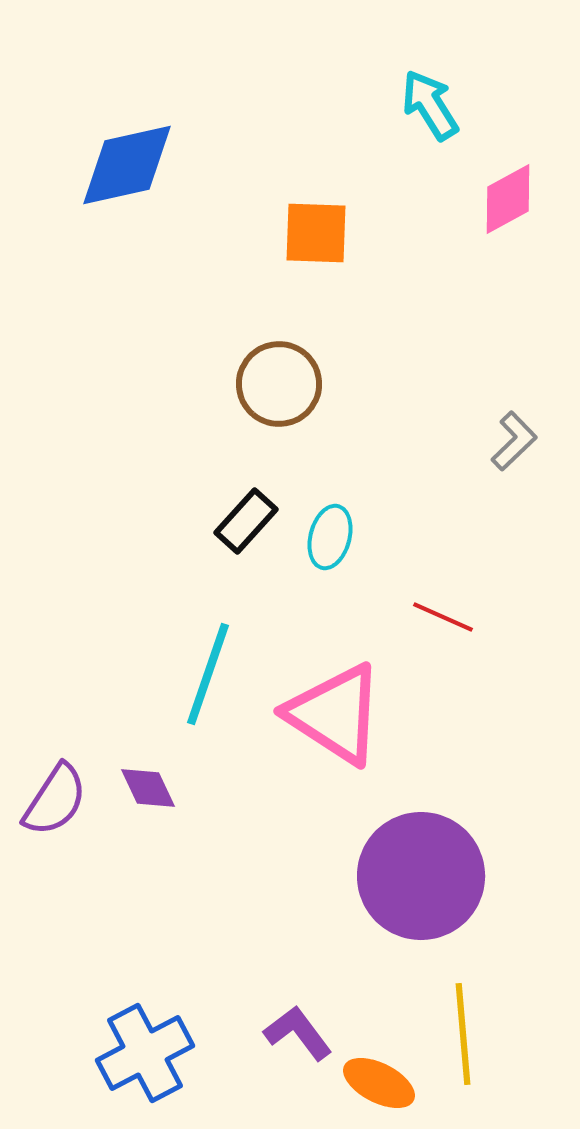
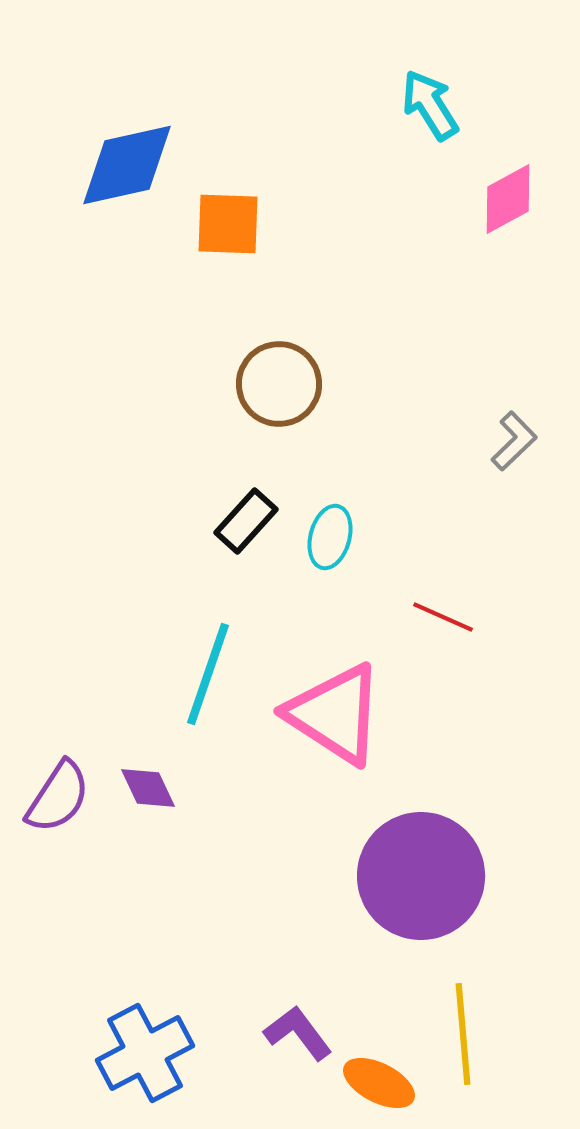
orange square: moved 88 px left, 9 px up
purple semicircle: moved 3 px right, 3 px up
